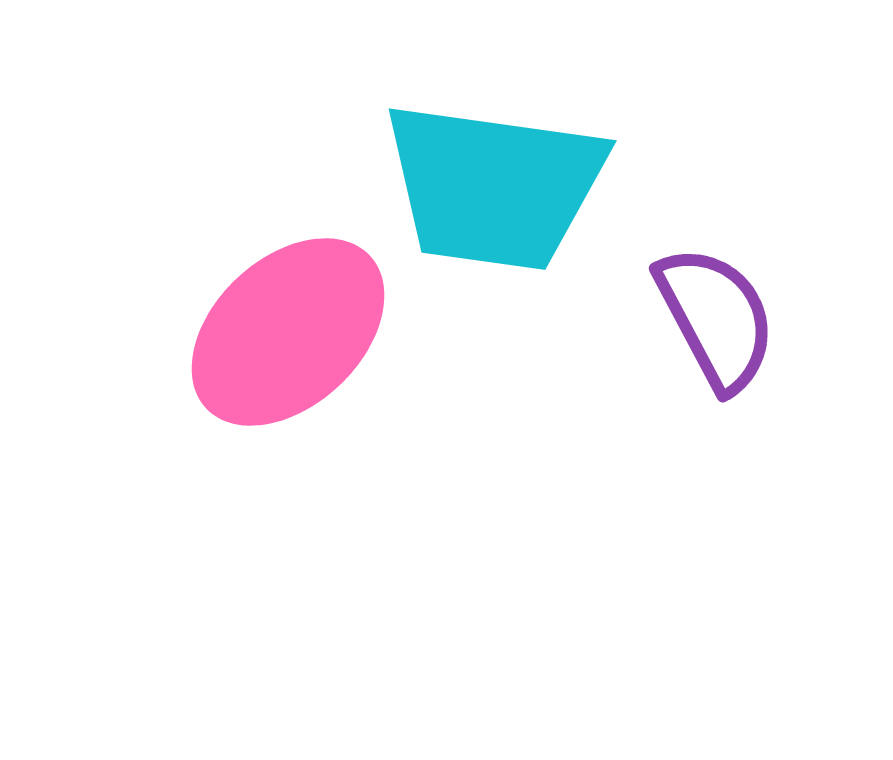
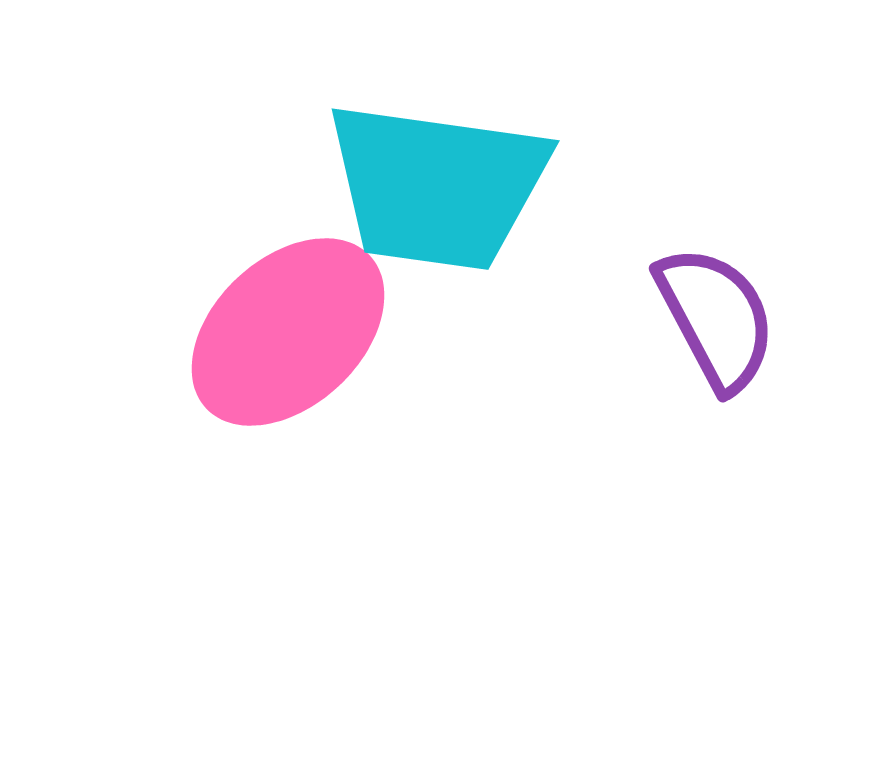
cyan trapezoid: moved 57 px left
